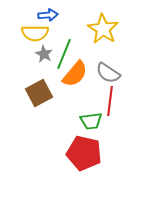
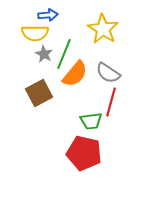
red line: moved 1 px right, 1 px down; rotated 8 degrees clockwise
